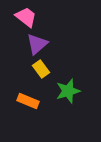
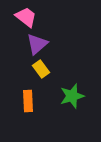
green star: moved 4 px right, 5 px down
orange rectangle: rotated 65 degrees clockwise
